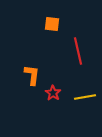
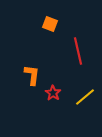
orange square: moved 2 px left; rotated 14 degrees clockwise
yellow line: rotated 30 degrees counterclockwise
